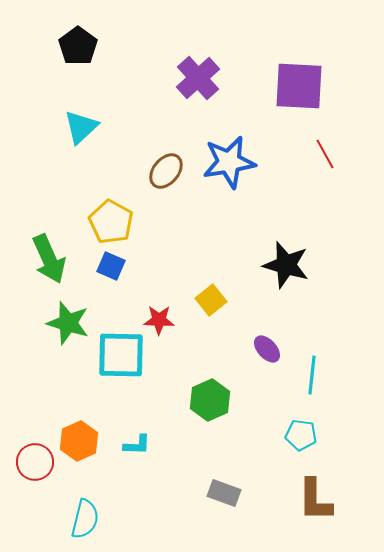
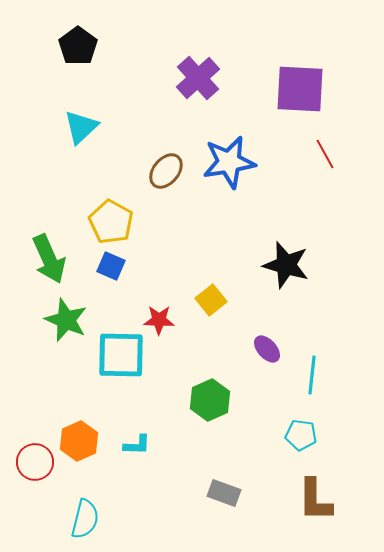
purple square: moved 1 px right, 3 px down
green star: moved 2 px left, 3 px up; rotated 6 degrees clockwise
